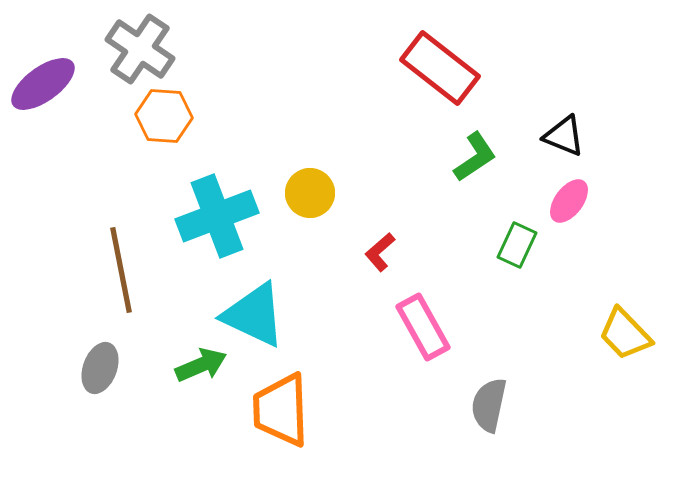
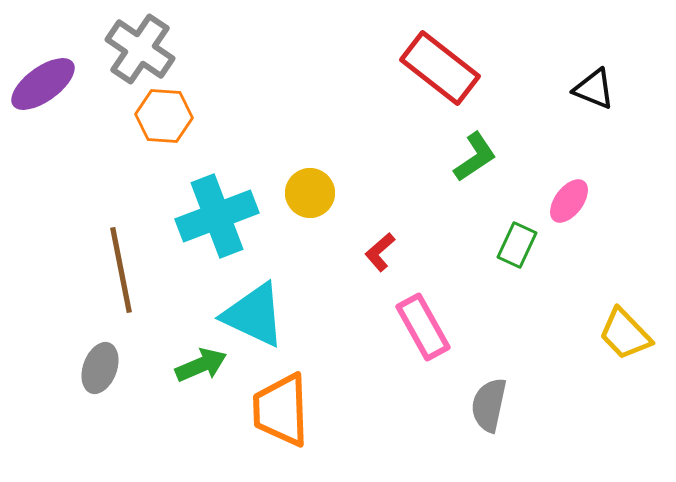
black triangle: moved 30 px right, 47 px up
